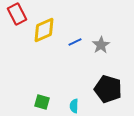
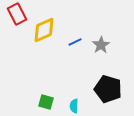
green square: moved 4 px right
